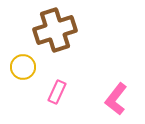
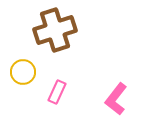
yellow circle: moved 5 px down
